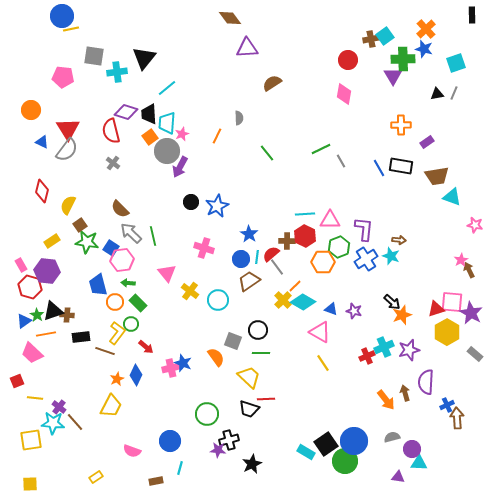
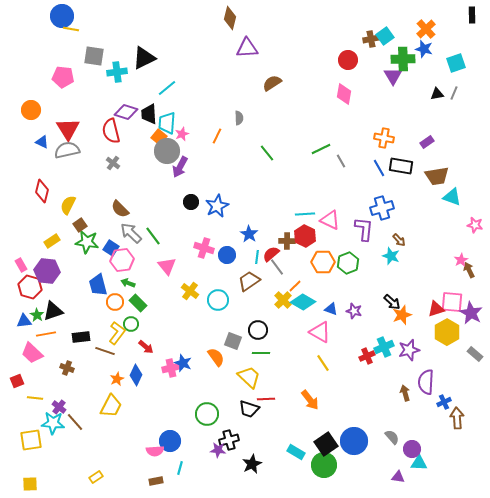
brown diamond at (230, 18): rotated 50 degrees clockwise
yellow line at (71, 29): rotated 21 degrees clockwise
black triangle at (144, 58): rotated 25 degrees clockwise
orange cross at (401, 125): moved 17 px left, 13 px down; rotated 12 degrees clockwise
orange square at (150, 137): moved 9 px right; rotated 14 degrees counterclockwise
gray semicircle at (67, 150): rotated 140 degrees counterclockwise
pink triangle at (330, 220): rotated 25 degrees clockwise
green line at (153, 236): rotated 24 degrees counterclockwise
brown arrow at (399, 240): rotated 40 degrees clockwise
green hexagon at (339, 247): moved 9 px right, 16 px down
blue circle at (241, 259): moved 14 px left, 4 px up
blue cross at (366, 259): moved 16 px right, 51 px up; rotated 15 degrees clockwise
pink triangle at (167, 273): moved 7 px up
green arrow at (128, 283): rotated 16 degrees clockwise
brown cross at (67, 315): moved 53 px down; rotated 16 degrees clockwise
blue triangle at (24, 321): rotated 28 degrees clockwise
orange arrow at (386, 400): moved 76 px left
blue cross at (447, 405): moved 3 px left, 3 px up
gray semicircle at (392, 437): rotated 63 degrees clockwise
pink semicircle at (132, 451): moved 23 px right; rotated 24 degrees counterclockwise
cyan rectangle at (306, 452): moved 10 px left
green circle at (345, 461): moved 21 px left, 4 px down
